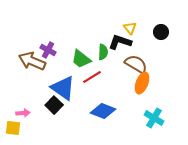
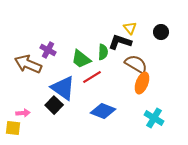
brown arrow: moved 4 px left, 3 px down
